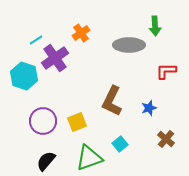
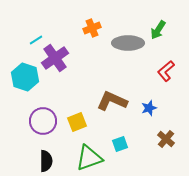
green arrow: moved 3 px right, 4 px down; rotated 36 degrees clockwise
orange cross: moved 11 px right, 5 px up; rotated 12 degrees clockwise
gray ellipse: moved 1 px left, 2 px up
red L-shape: rotated 40 degrees counterclockwise
cyan hexagon: moved 1 px right, 1 px down
brown L-shape: rotated 88 degrees clockwise
cyan square: rotated 21 degrees clockwise
black semicircle: rotated 140 degrees clockwise
